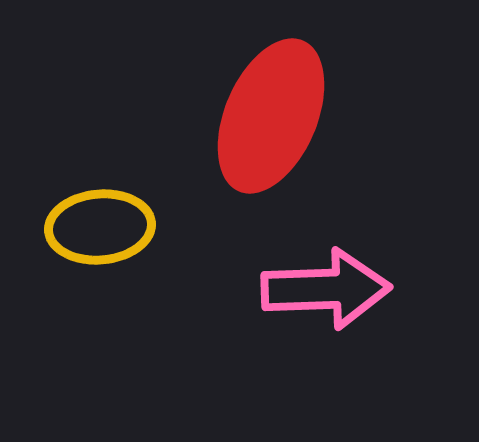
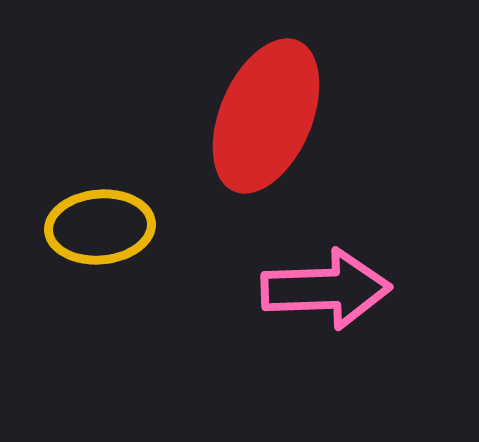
red ellipse: moved 5 px left
